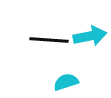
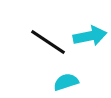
black line: moved 1 px left, 2 px down; rotated 30 degrees clockwise
